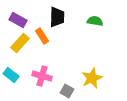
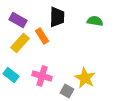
yellow star: moved 7 px left; rotated 20 degrees counterclockwise
